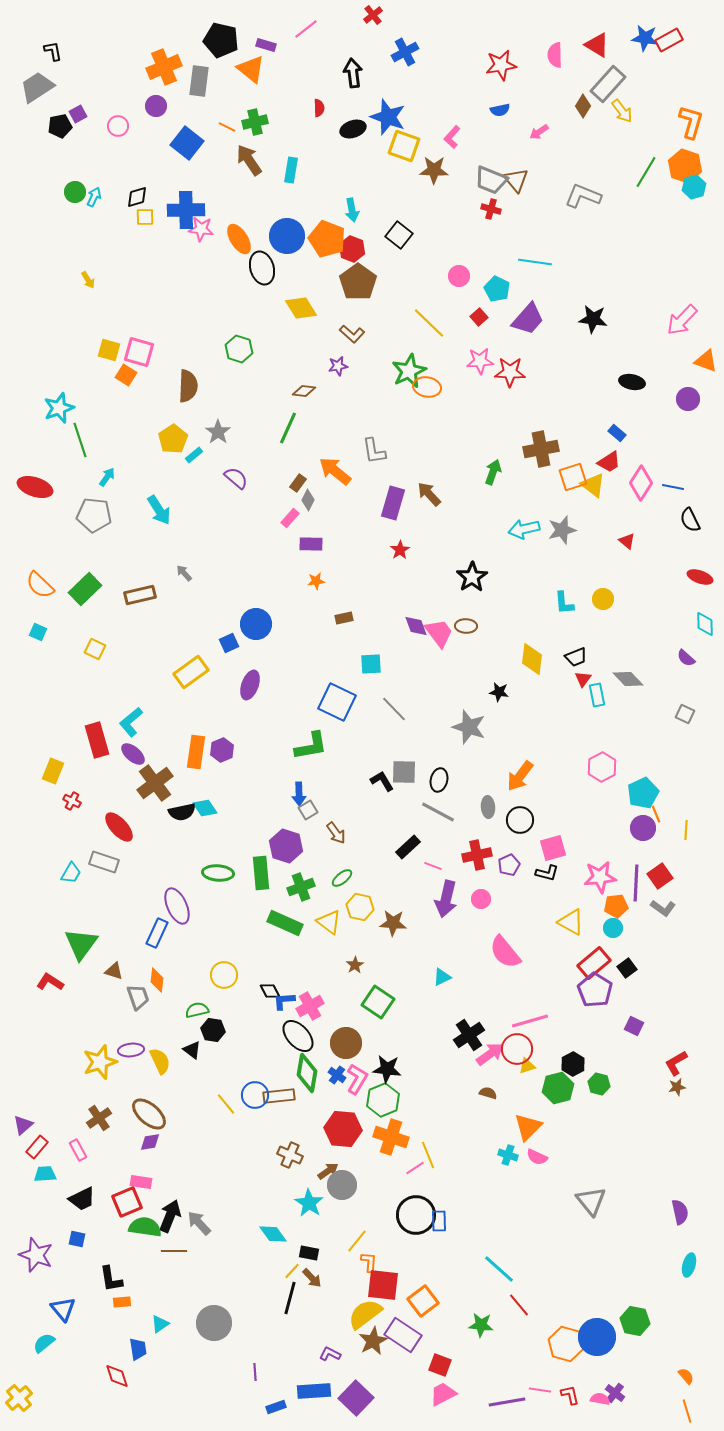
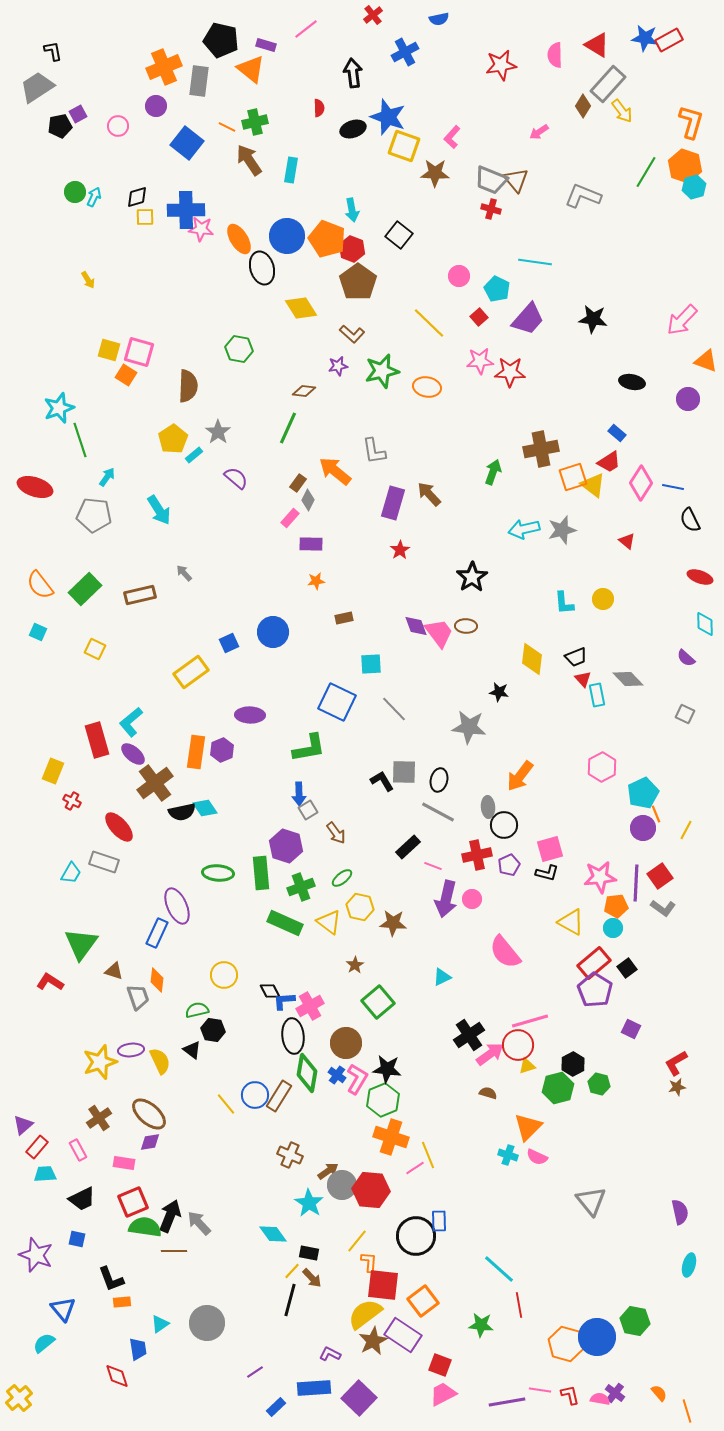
blue semicircle at (500, 110): moved 61 px left, 91 px up
brown star at (434, 170): moved 1 px right, 3 px down
green hexagon at (239, 349): rotated 8 degrees counterclockwise
green star at (409, 371): moved 27 px left; rotated 12 degrees clockwise
orange semicircle at (40, 585): rotated 8 degrees clockwise
blue circle at (256, 624): moved 17 px right, 8 px down
red triangle at (583, 679): rotated 18 degrees counterclockwise
purple ellipse at (250, 685): moved 30 px down; rotated 72 degrees clockwise
gray star at (469, 727): rotated 12 degrees counterclockwise
green L-shape at (311, 746): moved 2 px left, 2 px down
black circle at (520, 820): moved 16 px left, 5 px down
yellow line at (686, 830): rotated 24 degrees clockwise
pink square at (553, 848): moved 3 px left, 1 px down
pink circle at (481, 899): moved 9 px left
green square at (378, 1002): rotated 16 degrees clockwise
purple square at (634, 1026): moved 3 px left, 3 px down
black ellipse at (298, 1036): moved 5 px left; rotated 36 degrees clockwise
red circle at (517, 1049): moved 1 px right, 4 px up
brown rectangle at (279, 1096): rotated 52 degrees counterclockwise
red hexagon at (343, 1129): moved 28 px right, 61 px down
pink rectangle at (141, 1182): moved 17 px left, 19 px up
red square at (127, 1202): moved 6 px right
black circle at (416, 1215): moved 21 px down
black L-shape at (111, 1279): rotated 12 degrees counterclockwise
black line at (290, 1298): moved 2 px down
red line at (519, 1305): rotated 30 degrees clockwise
gray circle at (214, 1323): moved 7 px left
purple line at (255, 1372): rotated 60 degrees clockwise
orange semicircle at (686, 1376): moved 27 px left, 17 px down
blue rectangle at (314, 1391): moved 3 px up
purple square at (356, 1398): moved 3 px right
blue rectangle at (276, 1407): rotated 24 degrees counterclockwise
